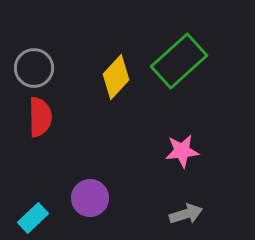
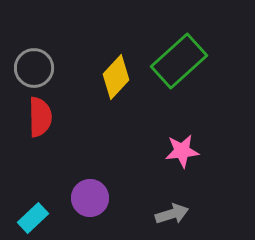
gray arrow: moved 14 px left
